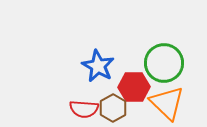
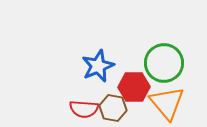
blue star: rotated 20 degrees clockwise
orange triangle: rotated 6 degrees clockwise
brown hexagon: rotated 20 degrees counterclockwise
